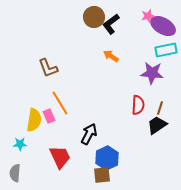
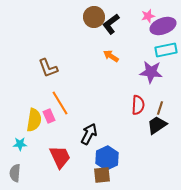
purple ellipse: rotated 50 degrees counterclockwise
purple star: moved 1 px left, 1 px up
